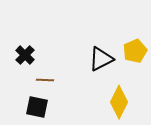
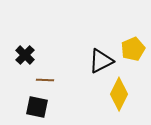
yellow pentagon: moved 2 px left, 2 px up
black triangle: moved 2 px down
yellow diamond: moved 8 px up
